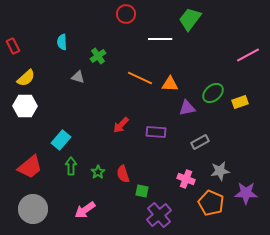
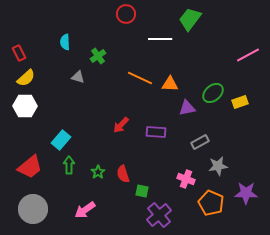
cyan semicircle: moved 3 px right
red rectangle: moved 6 px right, 7 px down
green arrow: moved 2 px left, 1 px up
gray star: moved 2 px left, 5 px up
